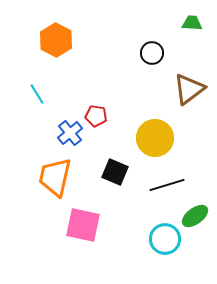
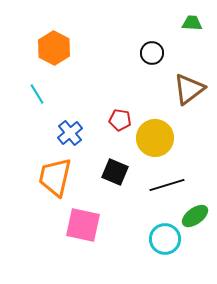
orange hexagon: moved 2 px left, 8 px down
red pentagon: moved 24 px right, 4 px down
